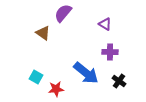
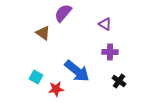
blue arrow: moved 9 px left, 2 px up
